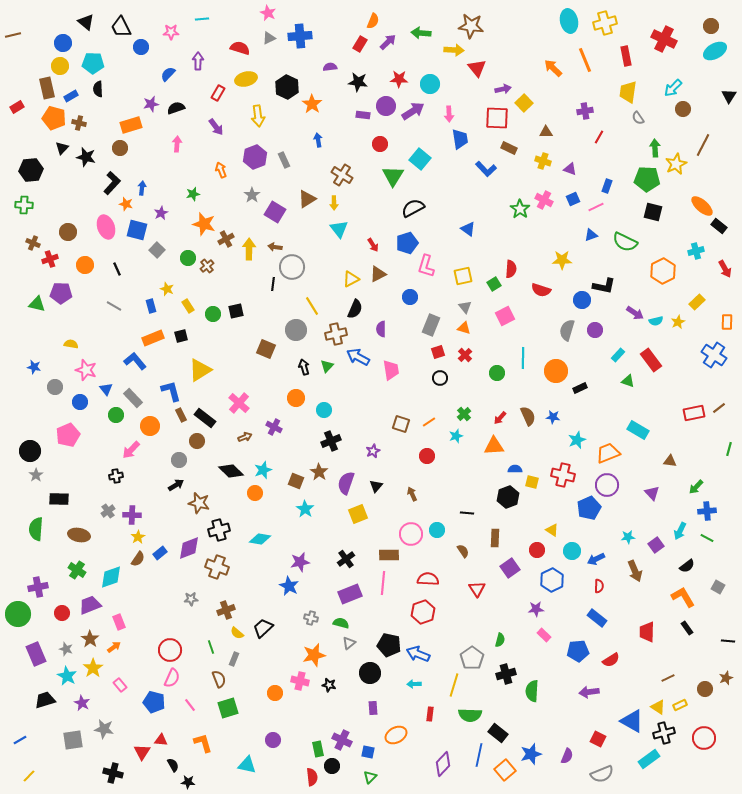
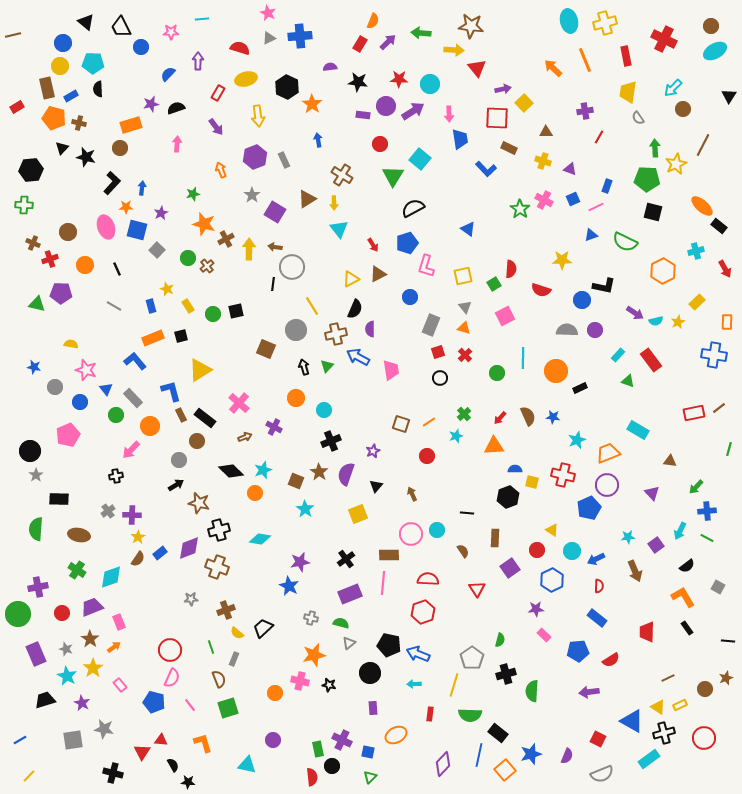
orange star at (126, 204): moved 3 px down; rotated 16 degrees counterclockwise
purple semicircle at (381, 329): moved 11 px left
gray semicircle at (567, 330): rotated 75 degrees clockwise
blue cross at (714, 355): rotated 25 degrees counterclockwise
purple semicircle at (346, 483): moved 9 px up
purple trapezoid at (90, 605): moved 2 px right, 2 px down
